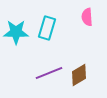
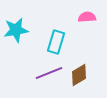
pink semicircle: rotated 90 degrees clockwise
cyan rectangle: moved 9 px right, 14 px down
cyan star: moved 2 px up; rotated 10 degrees counterclockwise
